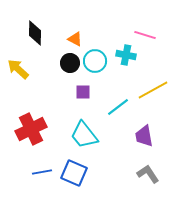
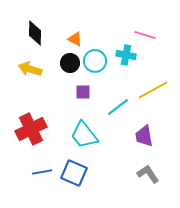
yellow arrow: moved 12 px right; rotated 25 degrees counterclockwise
